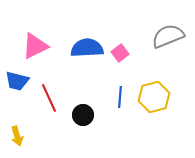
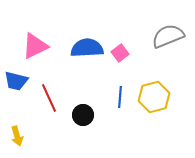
blue trapezoid: moved 1 px left
